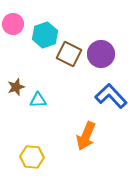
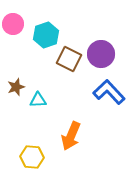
cyan hexagon: moved 1 px right
brown square: moved 5 px down
blue L-shape: moved 2 px left, 4 px up
orange arrow: moved 15 px left
